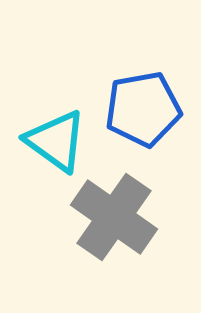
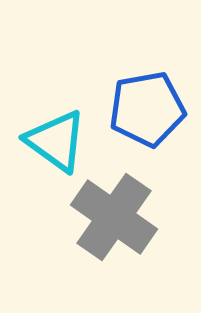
blue pentagon: moved 4 px right
